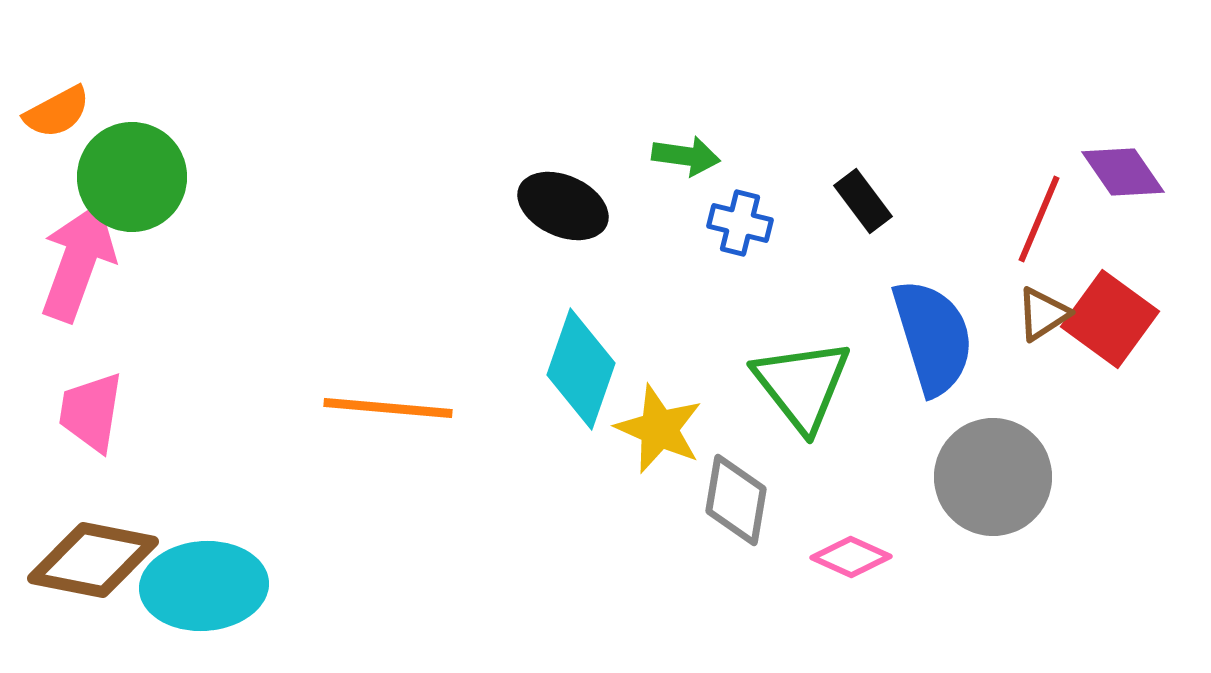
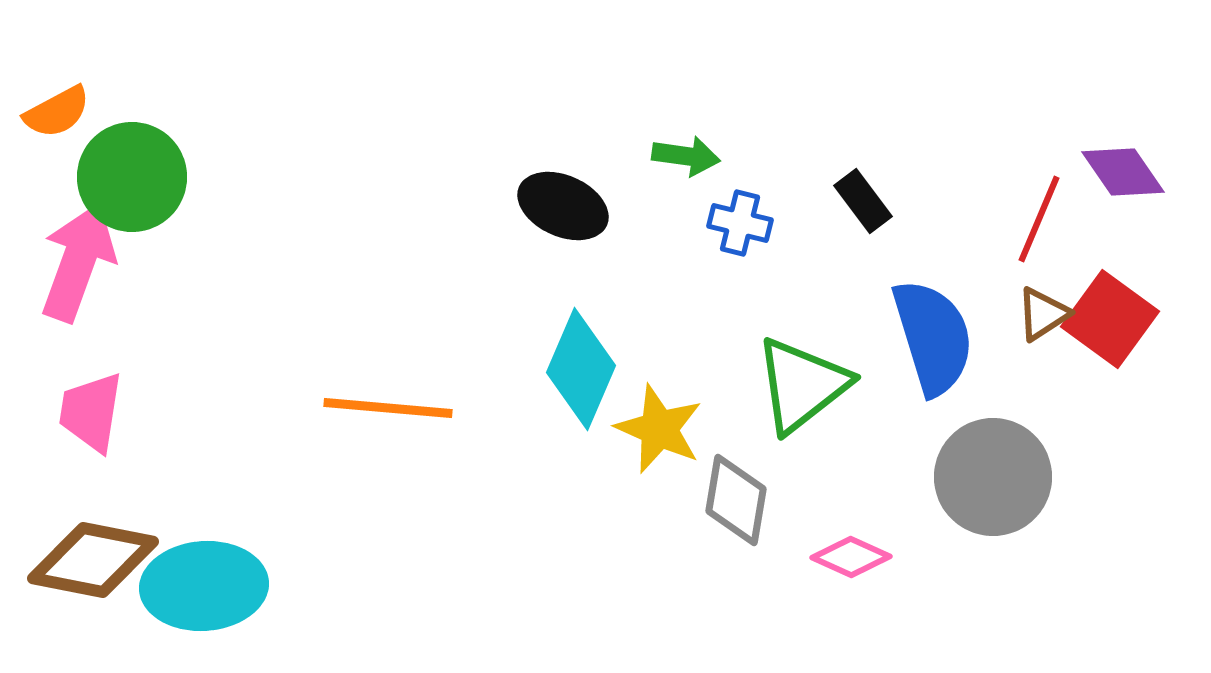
cyan diamond: rotated 4 degrees clockwise
green triangle: rotated 30 degrees clockwise
